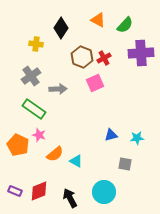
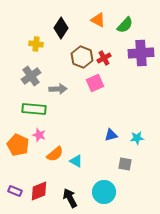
green rectangle: rotated 30 degrees counterclockwise
